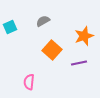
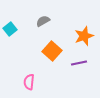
cyan square: moved 2 px down; rotated 16 degrees counterclockwise
orange square: moved 1 px down
